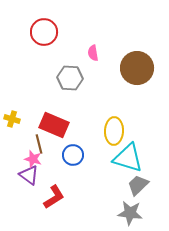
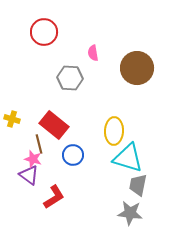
red rectangle: rotated 16 degrees clockwise
gray trapezoid: rotated 35 degrees counterclockwise
